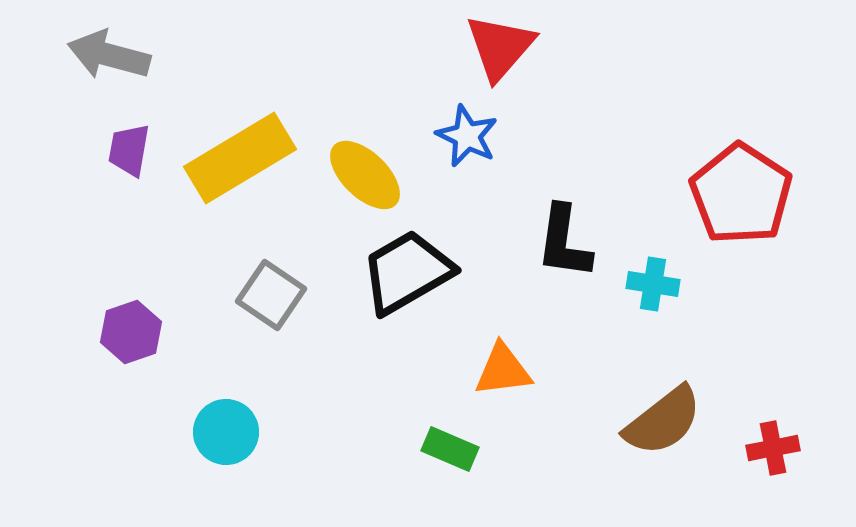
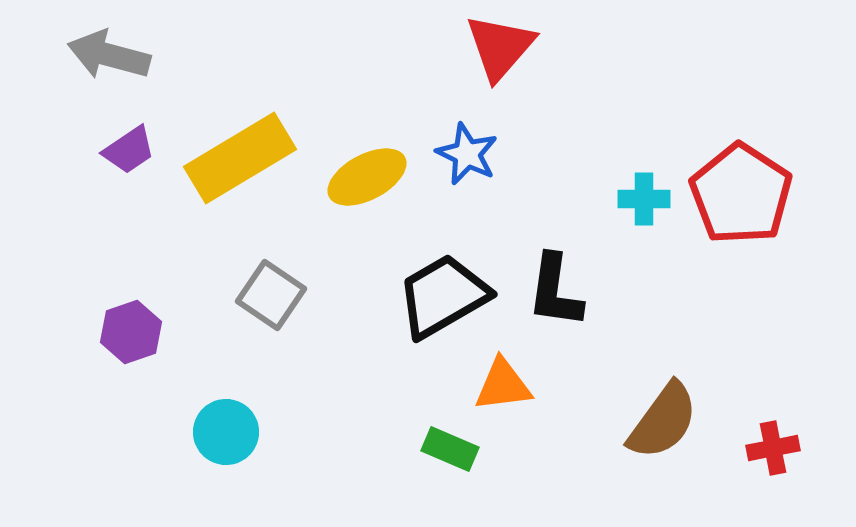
blue star: moved 18 px down
purple trapezoid: rotated 134 degrees counterclockwise
yellow ellipse: moved 2 px right, 2 px down; rotated 72 degrees counterclockwise
black L-shape: moved 9 px left, 49 px down
black trapezoid: moved 36 px right, 24 px down
cyan cross: moved 9 px left, 85 px up; rotated 9 degrees counterclockwise
orange triangle: moved 15 px down
brown semicircle: rotated 16 degrees counterclockwise
